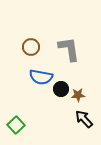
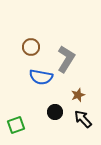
gray L-shape: moved 3 px left, 10 px down; rotated 40 degrees clockwise
black circle: moved 6 px left, 23 px down
brown star: rotated 16 degrees counterclockwise
black arrow: moved 1 px left
green square: rotated 24 degrees clockwise
